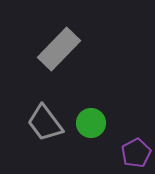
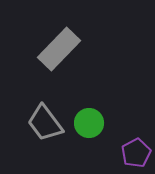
green circle: moved 2 px left
